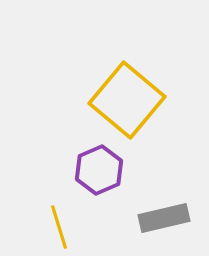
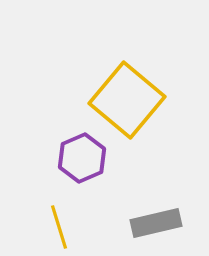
purple hexagon: moved 17 px left, 12 px up
gray rectangle: moved 8 px left, 5 px down
